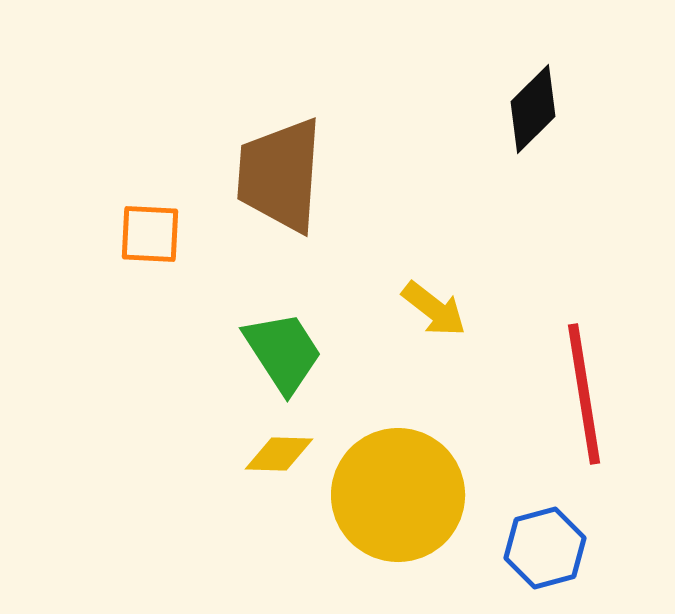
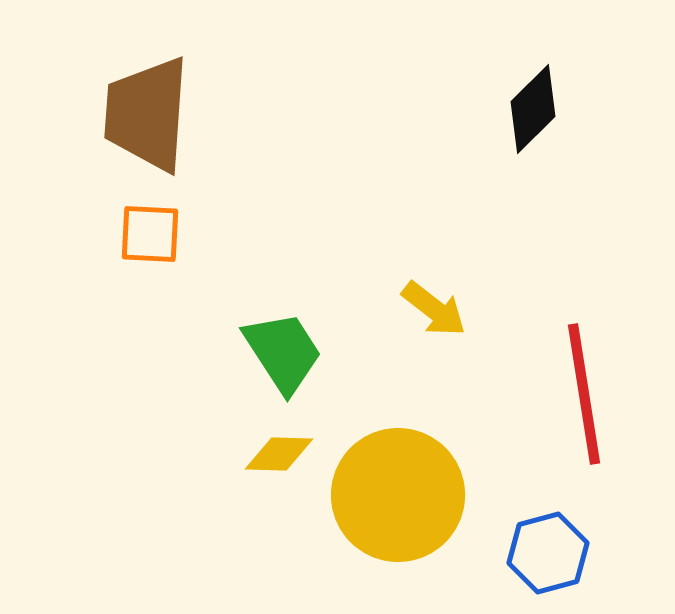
brown trapezoid: moved 133 px left, 61 px up
blue hexagon: moved 3 px right, 5 px down
